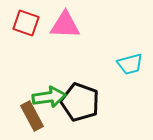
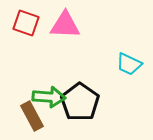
cyan trapezoid: moved 1 px left; rotated 40 degrees clockwise
green arrow: rotated 12 degrees clockwise
black pentagon: rotated 15 degrees clockwise
